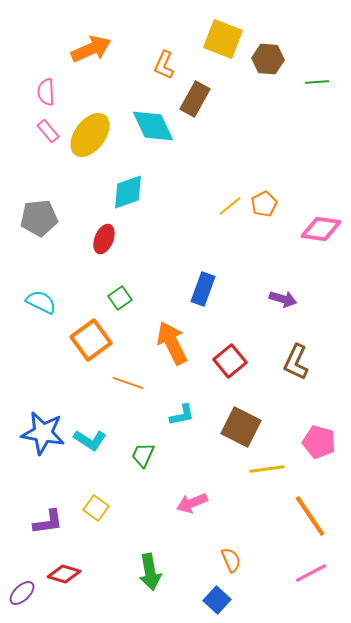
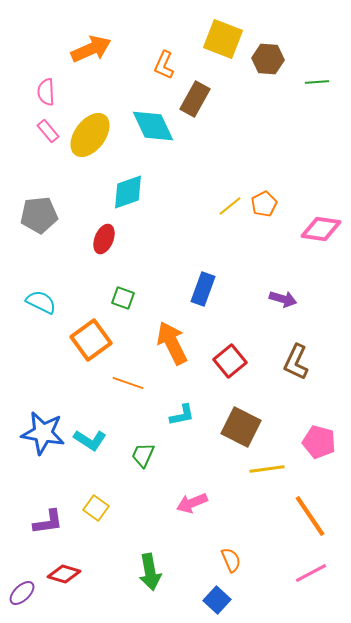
gray pentagon at (39, 218): moved 3 px up
green square at (120, 298): moved 3 px right; rotated 35 degrees counterclockwise
